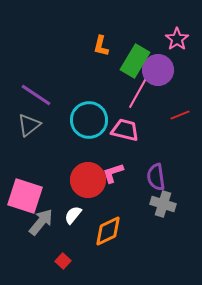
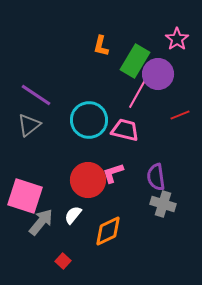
purple circle: moved 4 px down
